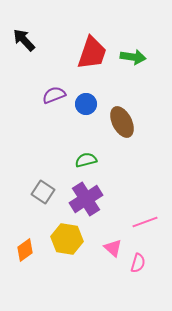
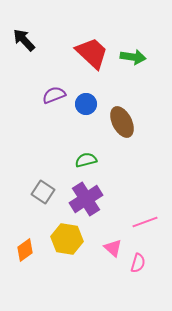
red trapezoid: rotated 66 degrees counterclockwise
